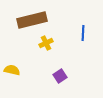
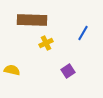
brown rectangle: rotated 16 degrees clockwise
blue line: rotated 28 degrees clockwise
purple square: moved 8 px right, 5 px up
